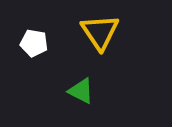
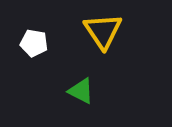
yellow triangle: moved 3 px right, 1 px up
